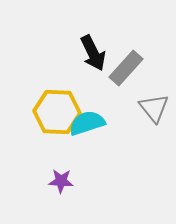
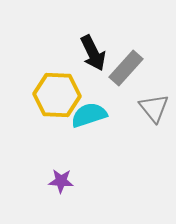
yellow hexagon: moved 17 px up
cyan semicircle: moved 2 px right, 8 px up
